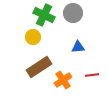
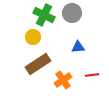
gray circle: moved 1 px left
brown rectangle: moved 1 px left, 3 px up
